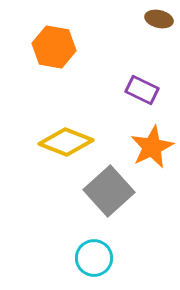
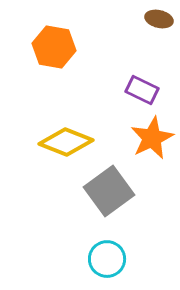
orange star: moved 9 px up
gray square: rotated 6 degrees clockwise
cyan circle: moved 13 px right, 1 px down
